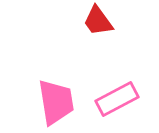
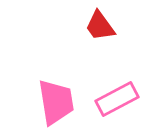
red trapezoid: moved 2 px right, 5 px down
